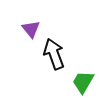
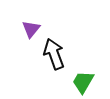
purple triangle: rotated 18 degrees clockwise
